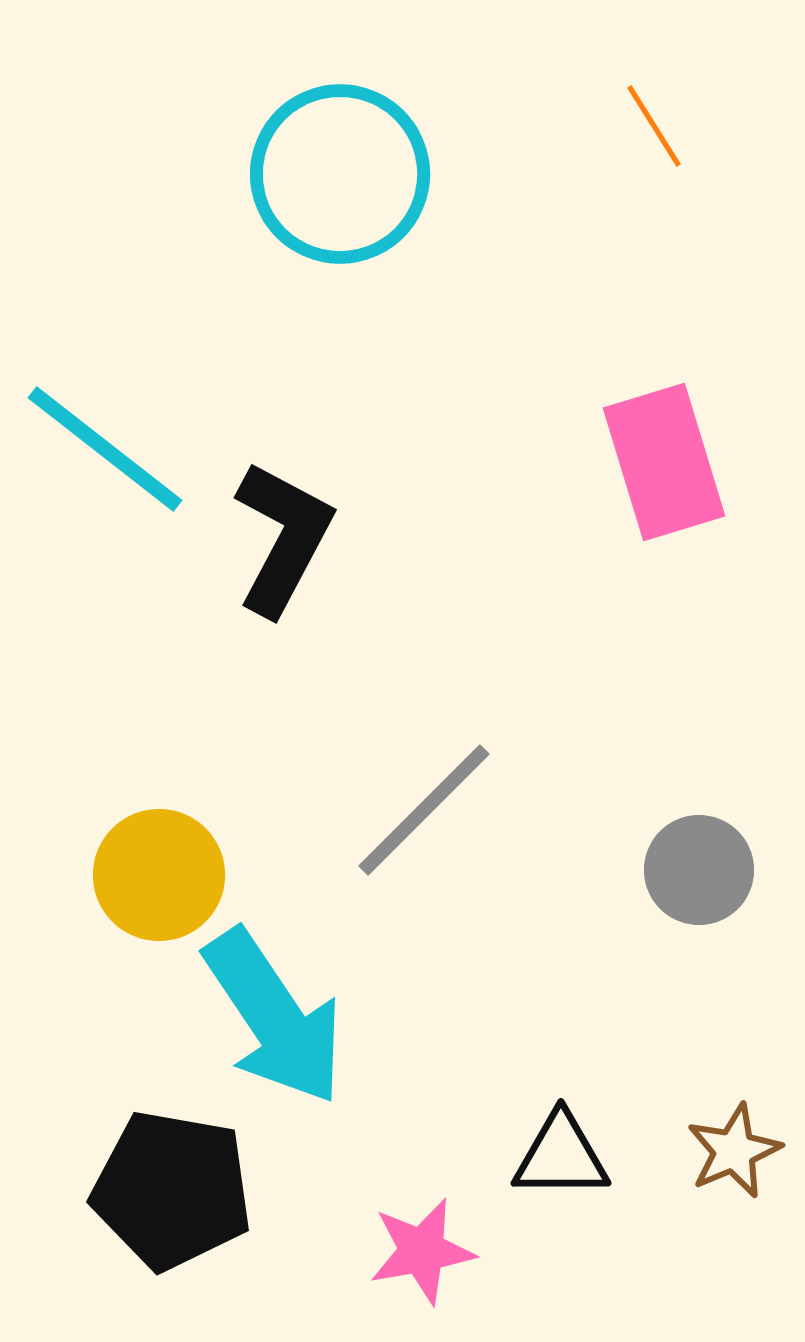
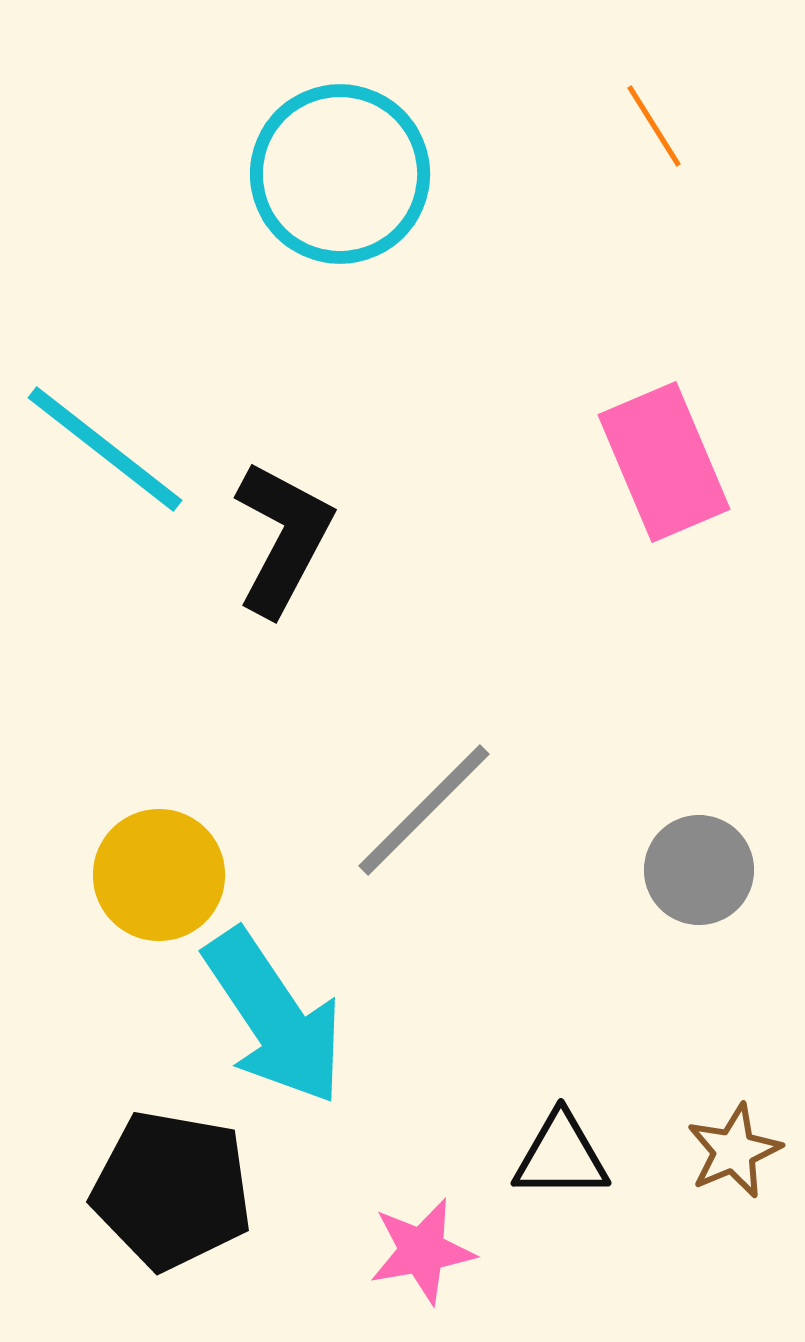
pink rectangle: rotated 6 degrees counterclockwise
